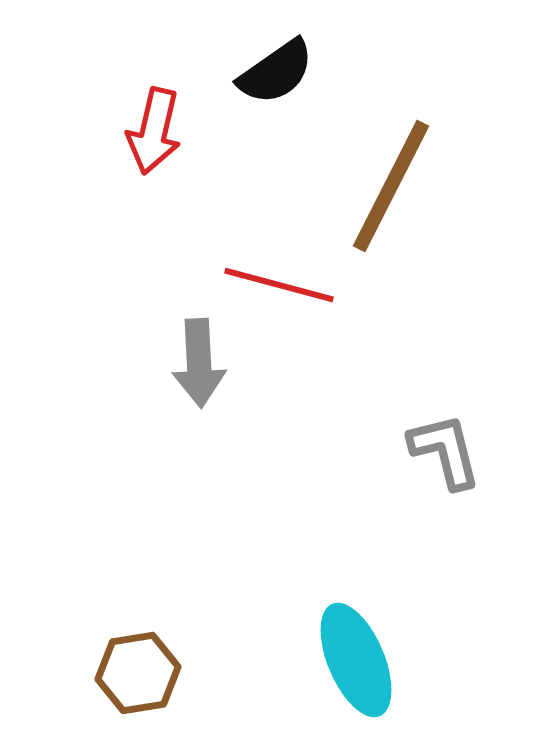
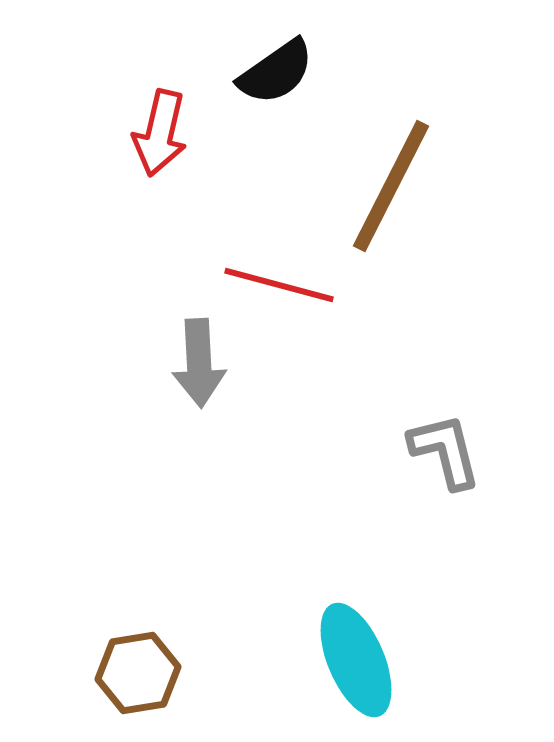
red arrow: moved 6 px right, 2 px down
